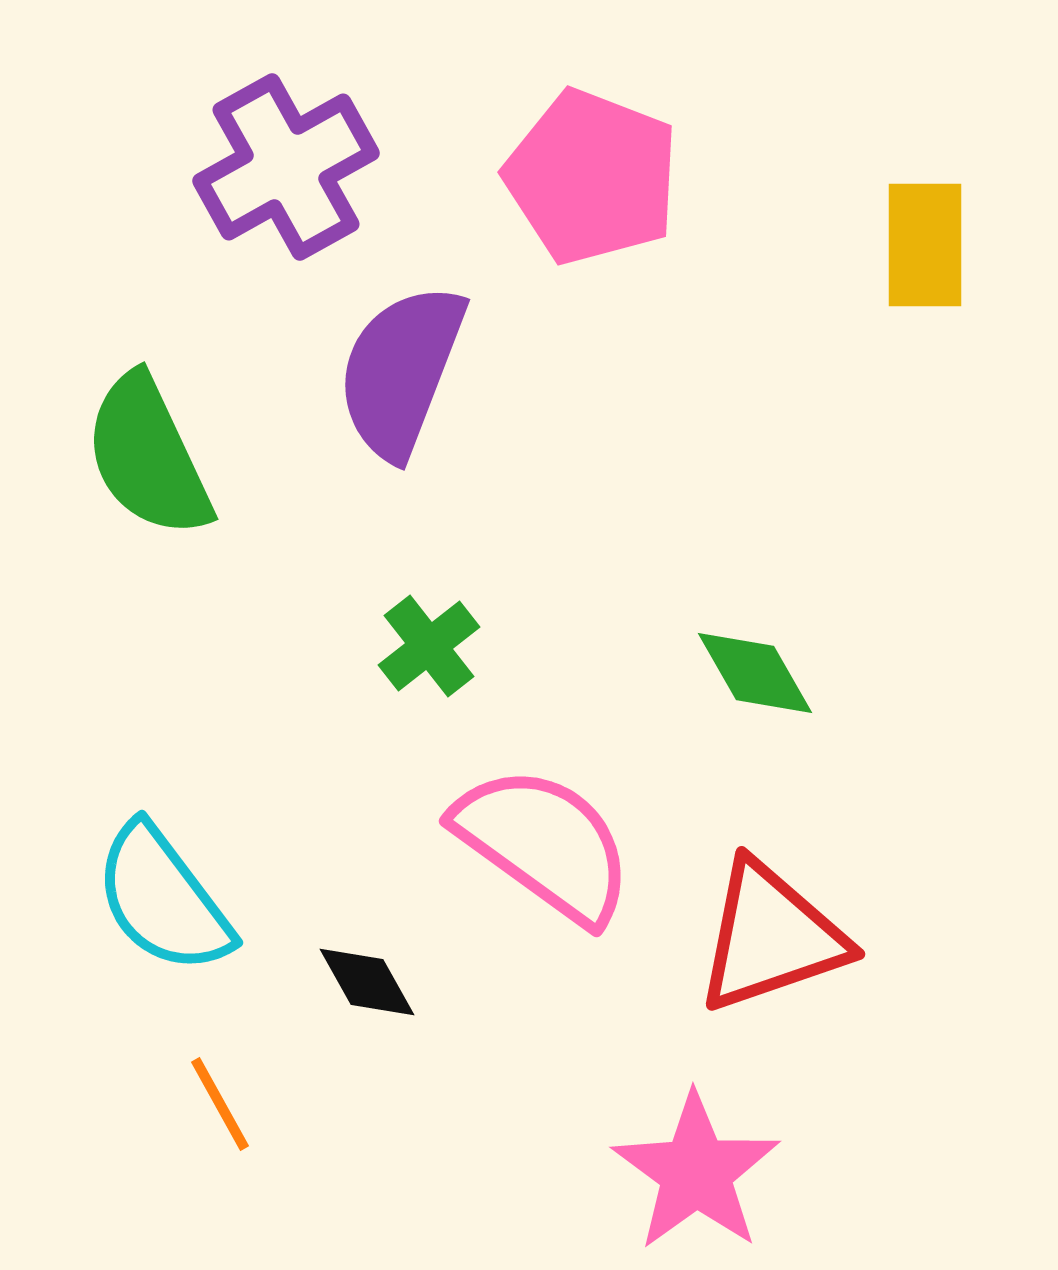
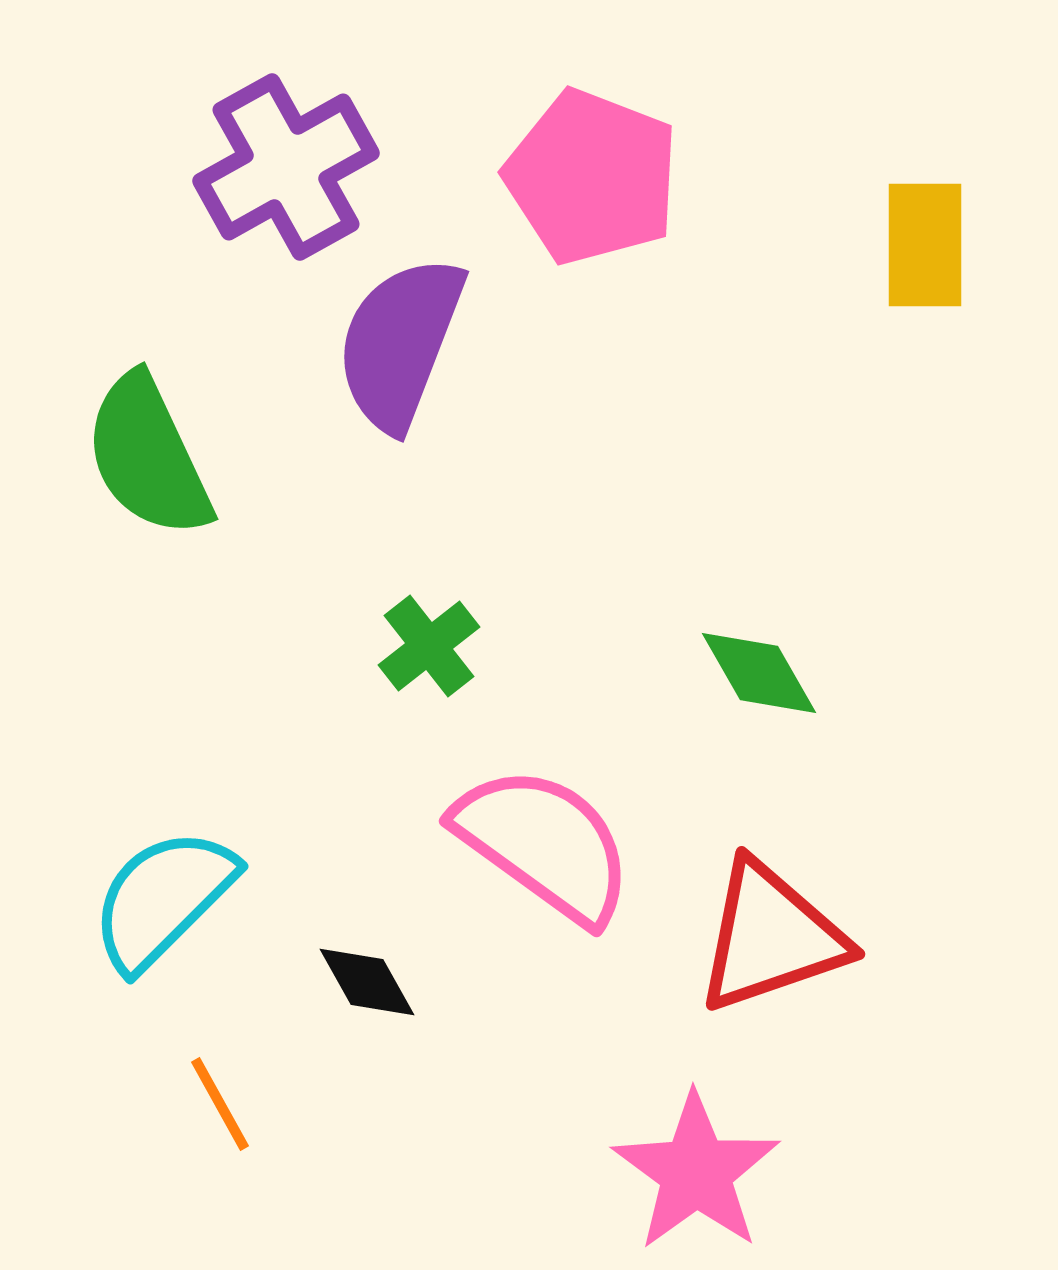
purple semicircle: moved 1 px left, 28 px up
green diamond: moved 4 px right
cyan semicircle: rotated 82 degrees clockwise
